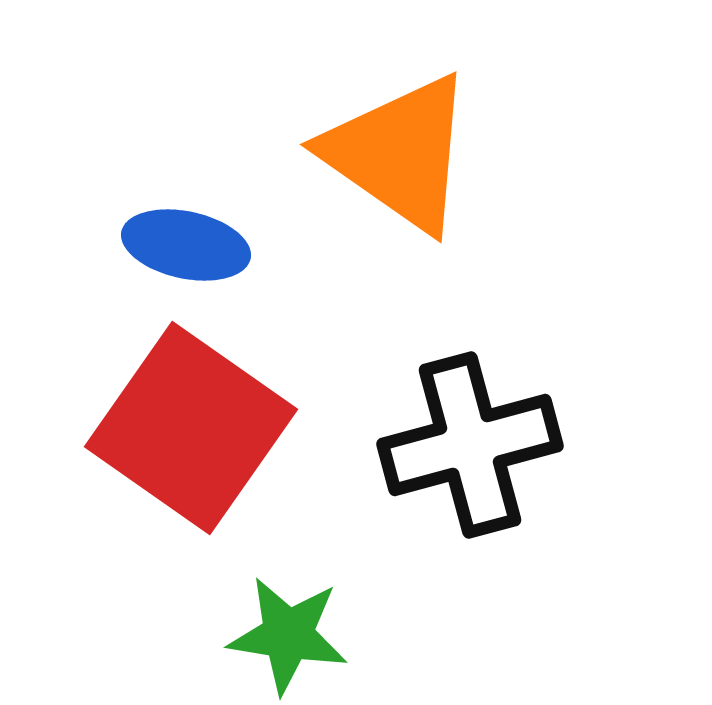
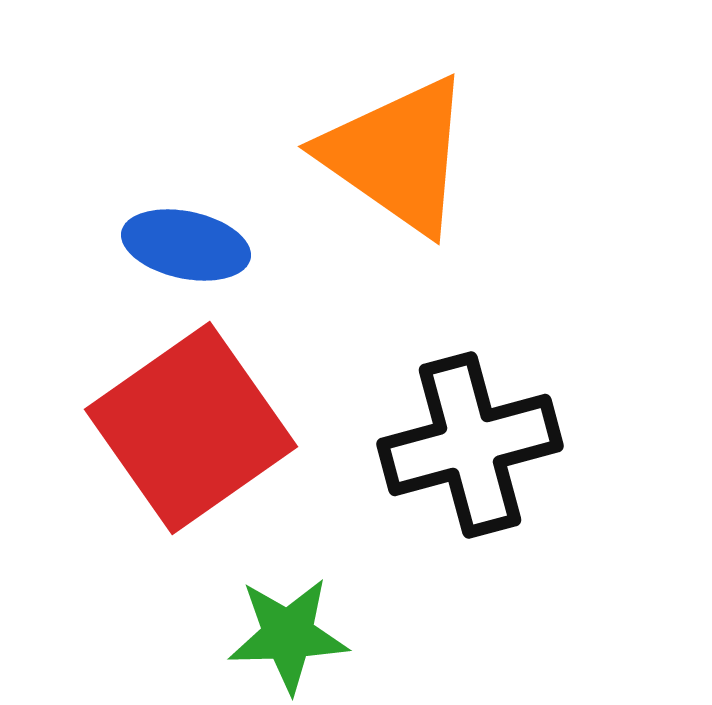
orange triangle: moved 2 px left, 2 px down
red square: rotated 20 degrees clockwise
green star: rotated 11 degrees counterclockwise
